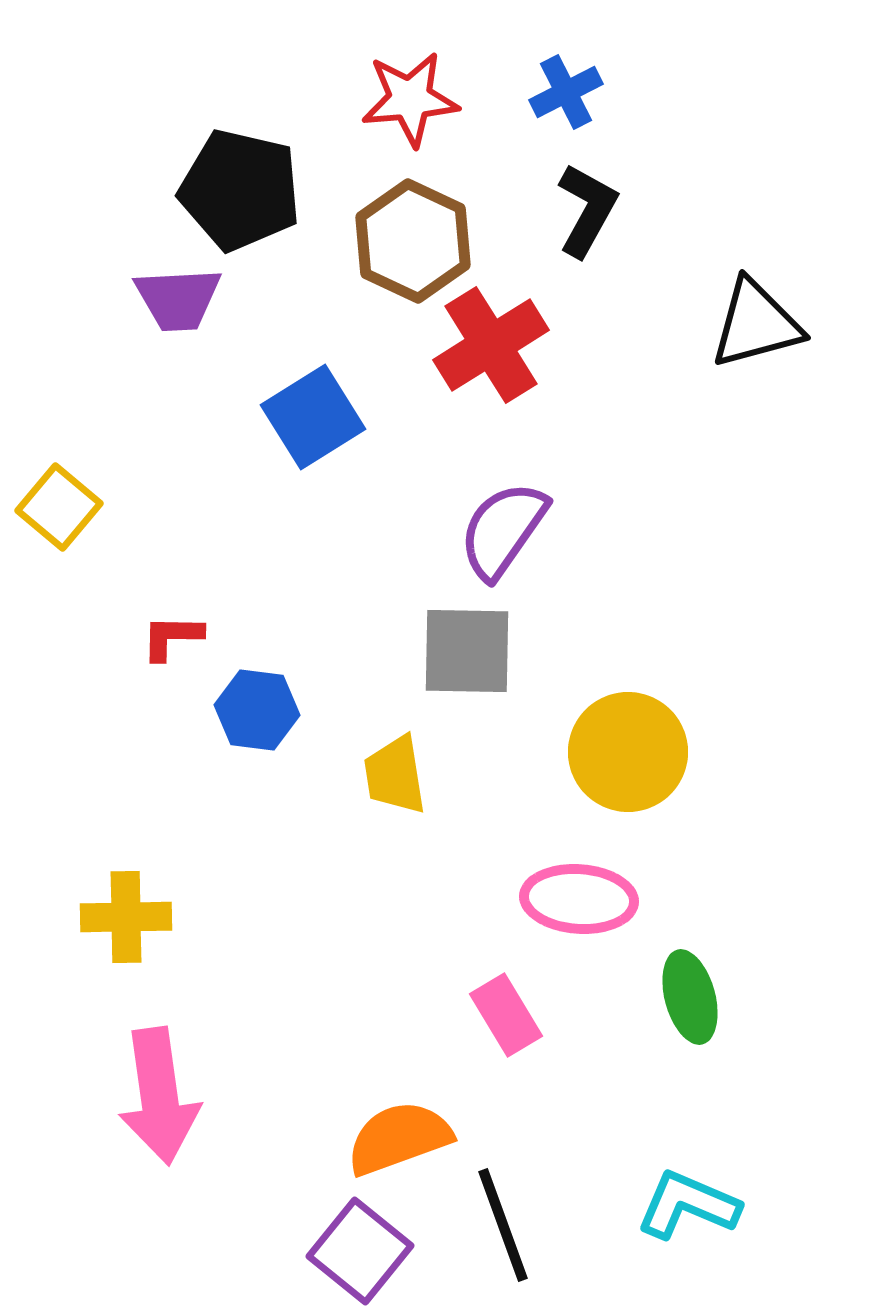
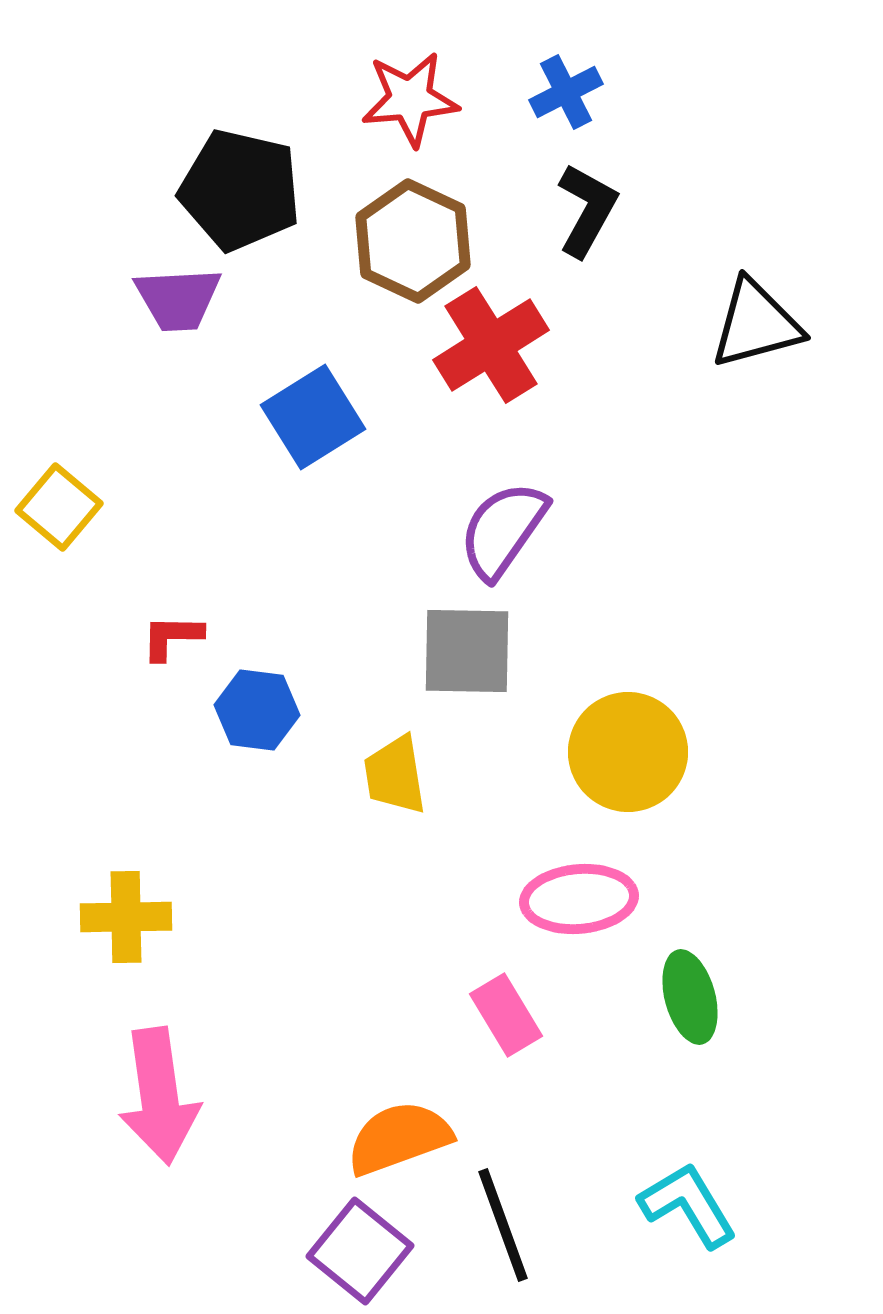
pink ellipse: rotated 9 degrees counterclockwise
cyan L-shape: rotated 36 degrees clockwise
